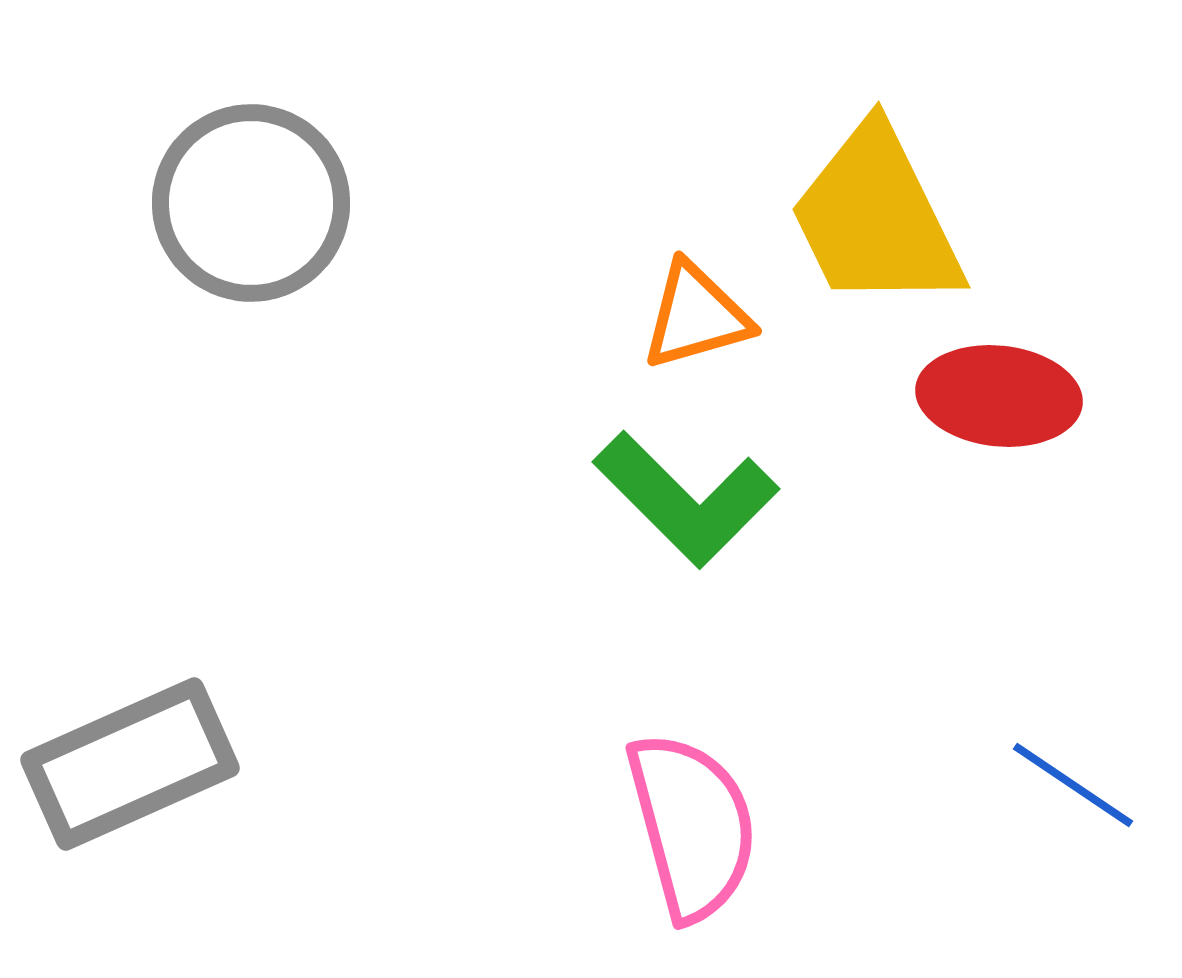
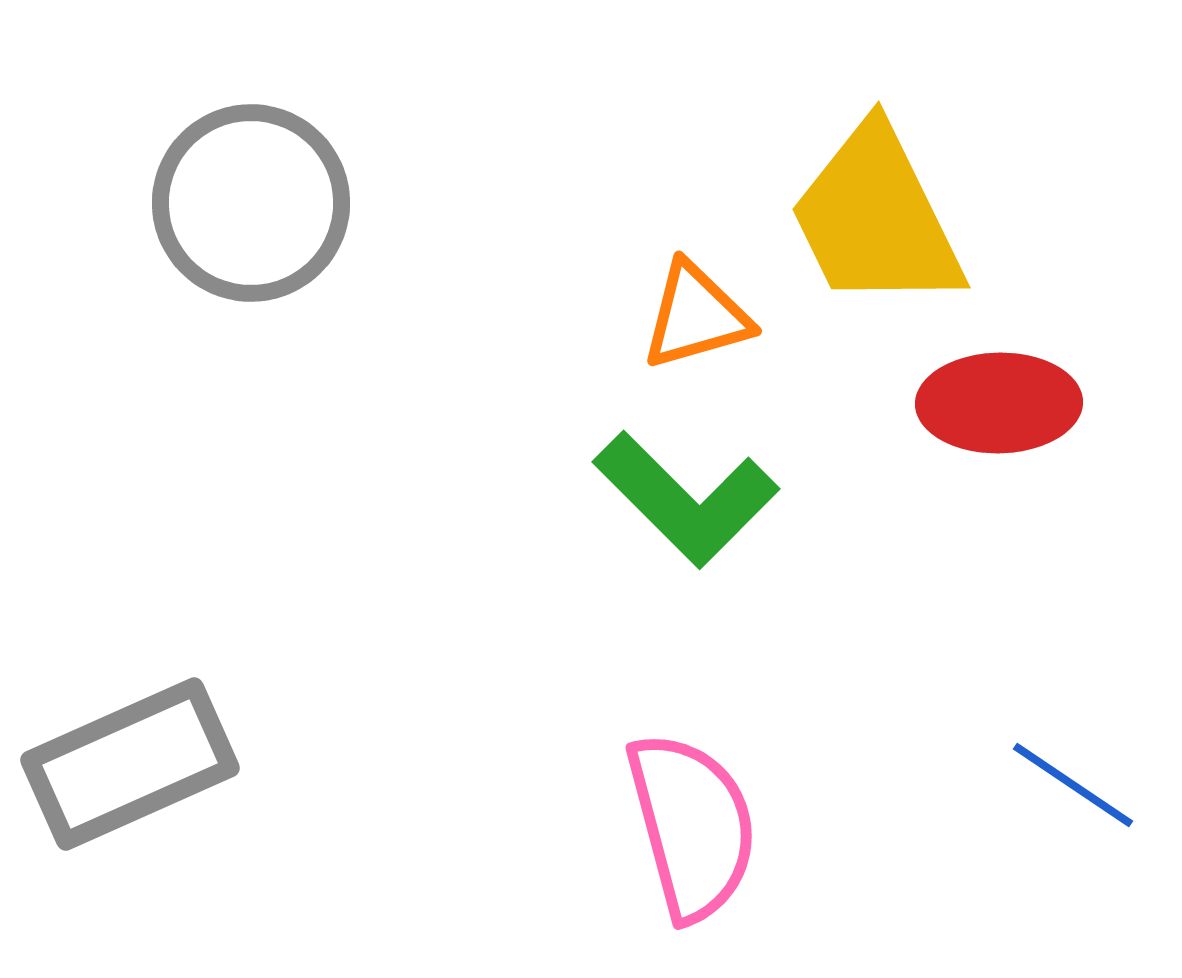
red ellipse: moved 7 px down; rotated 7 degrees counterclockwise
